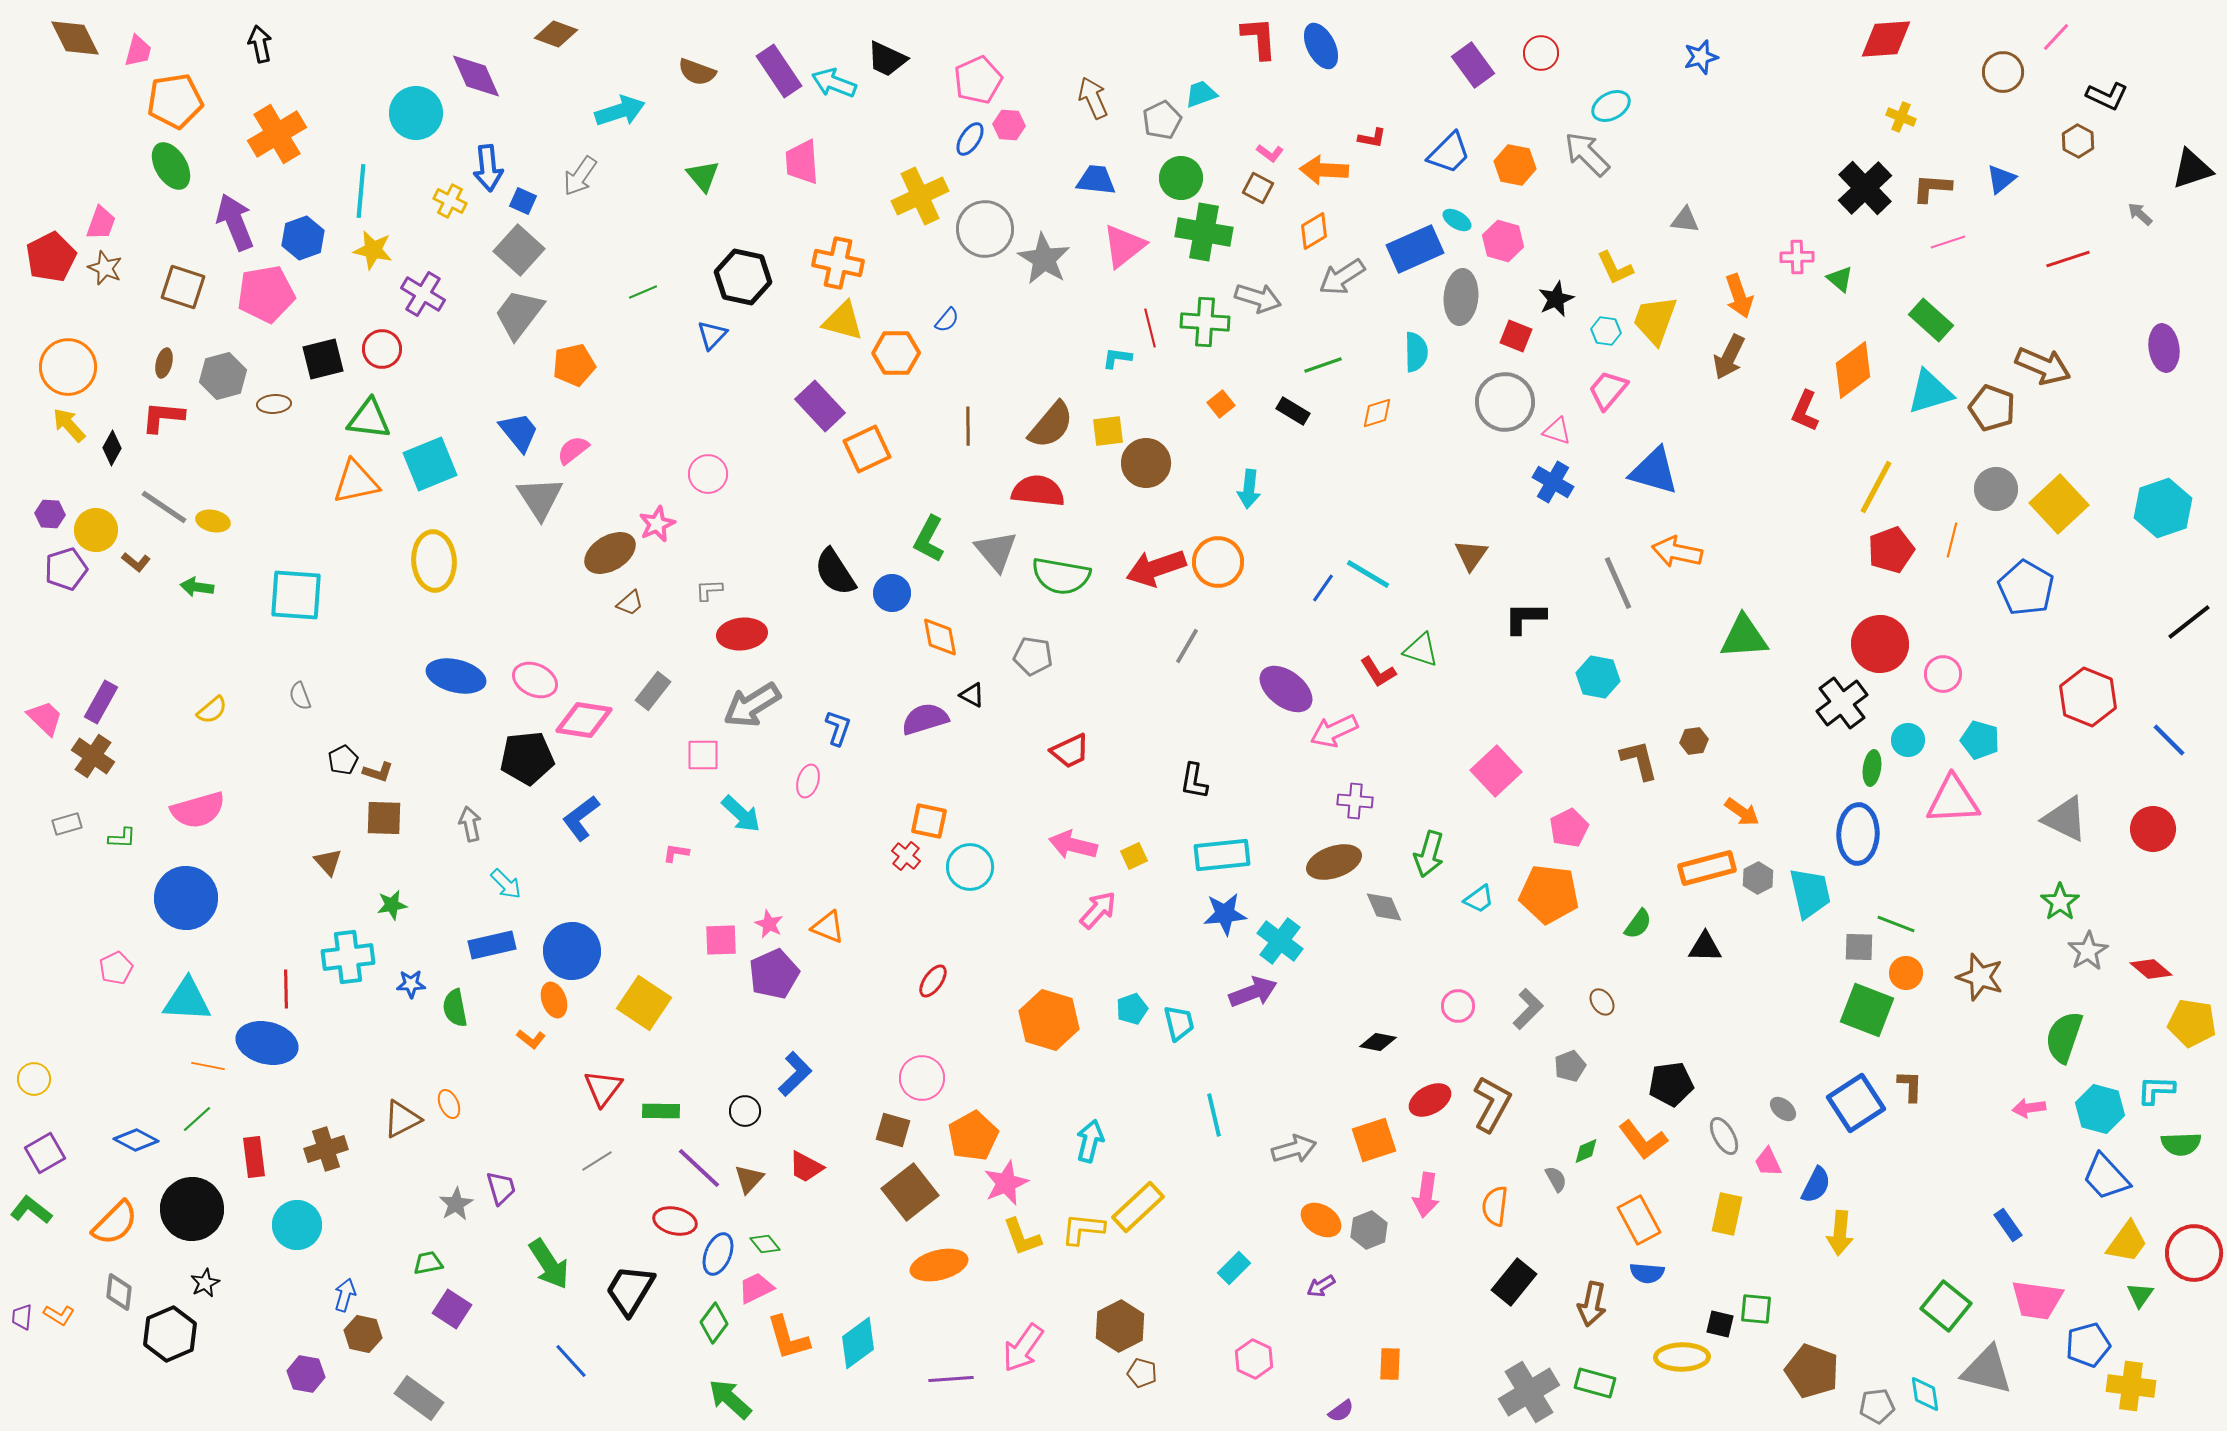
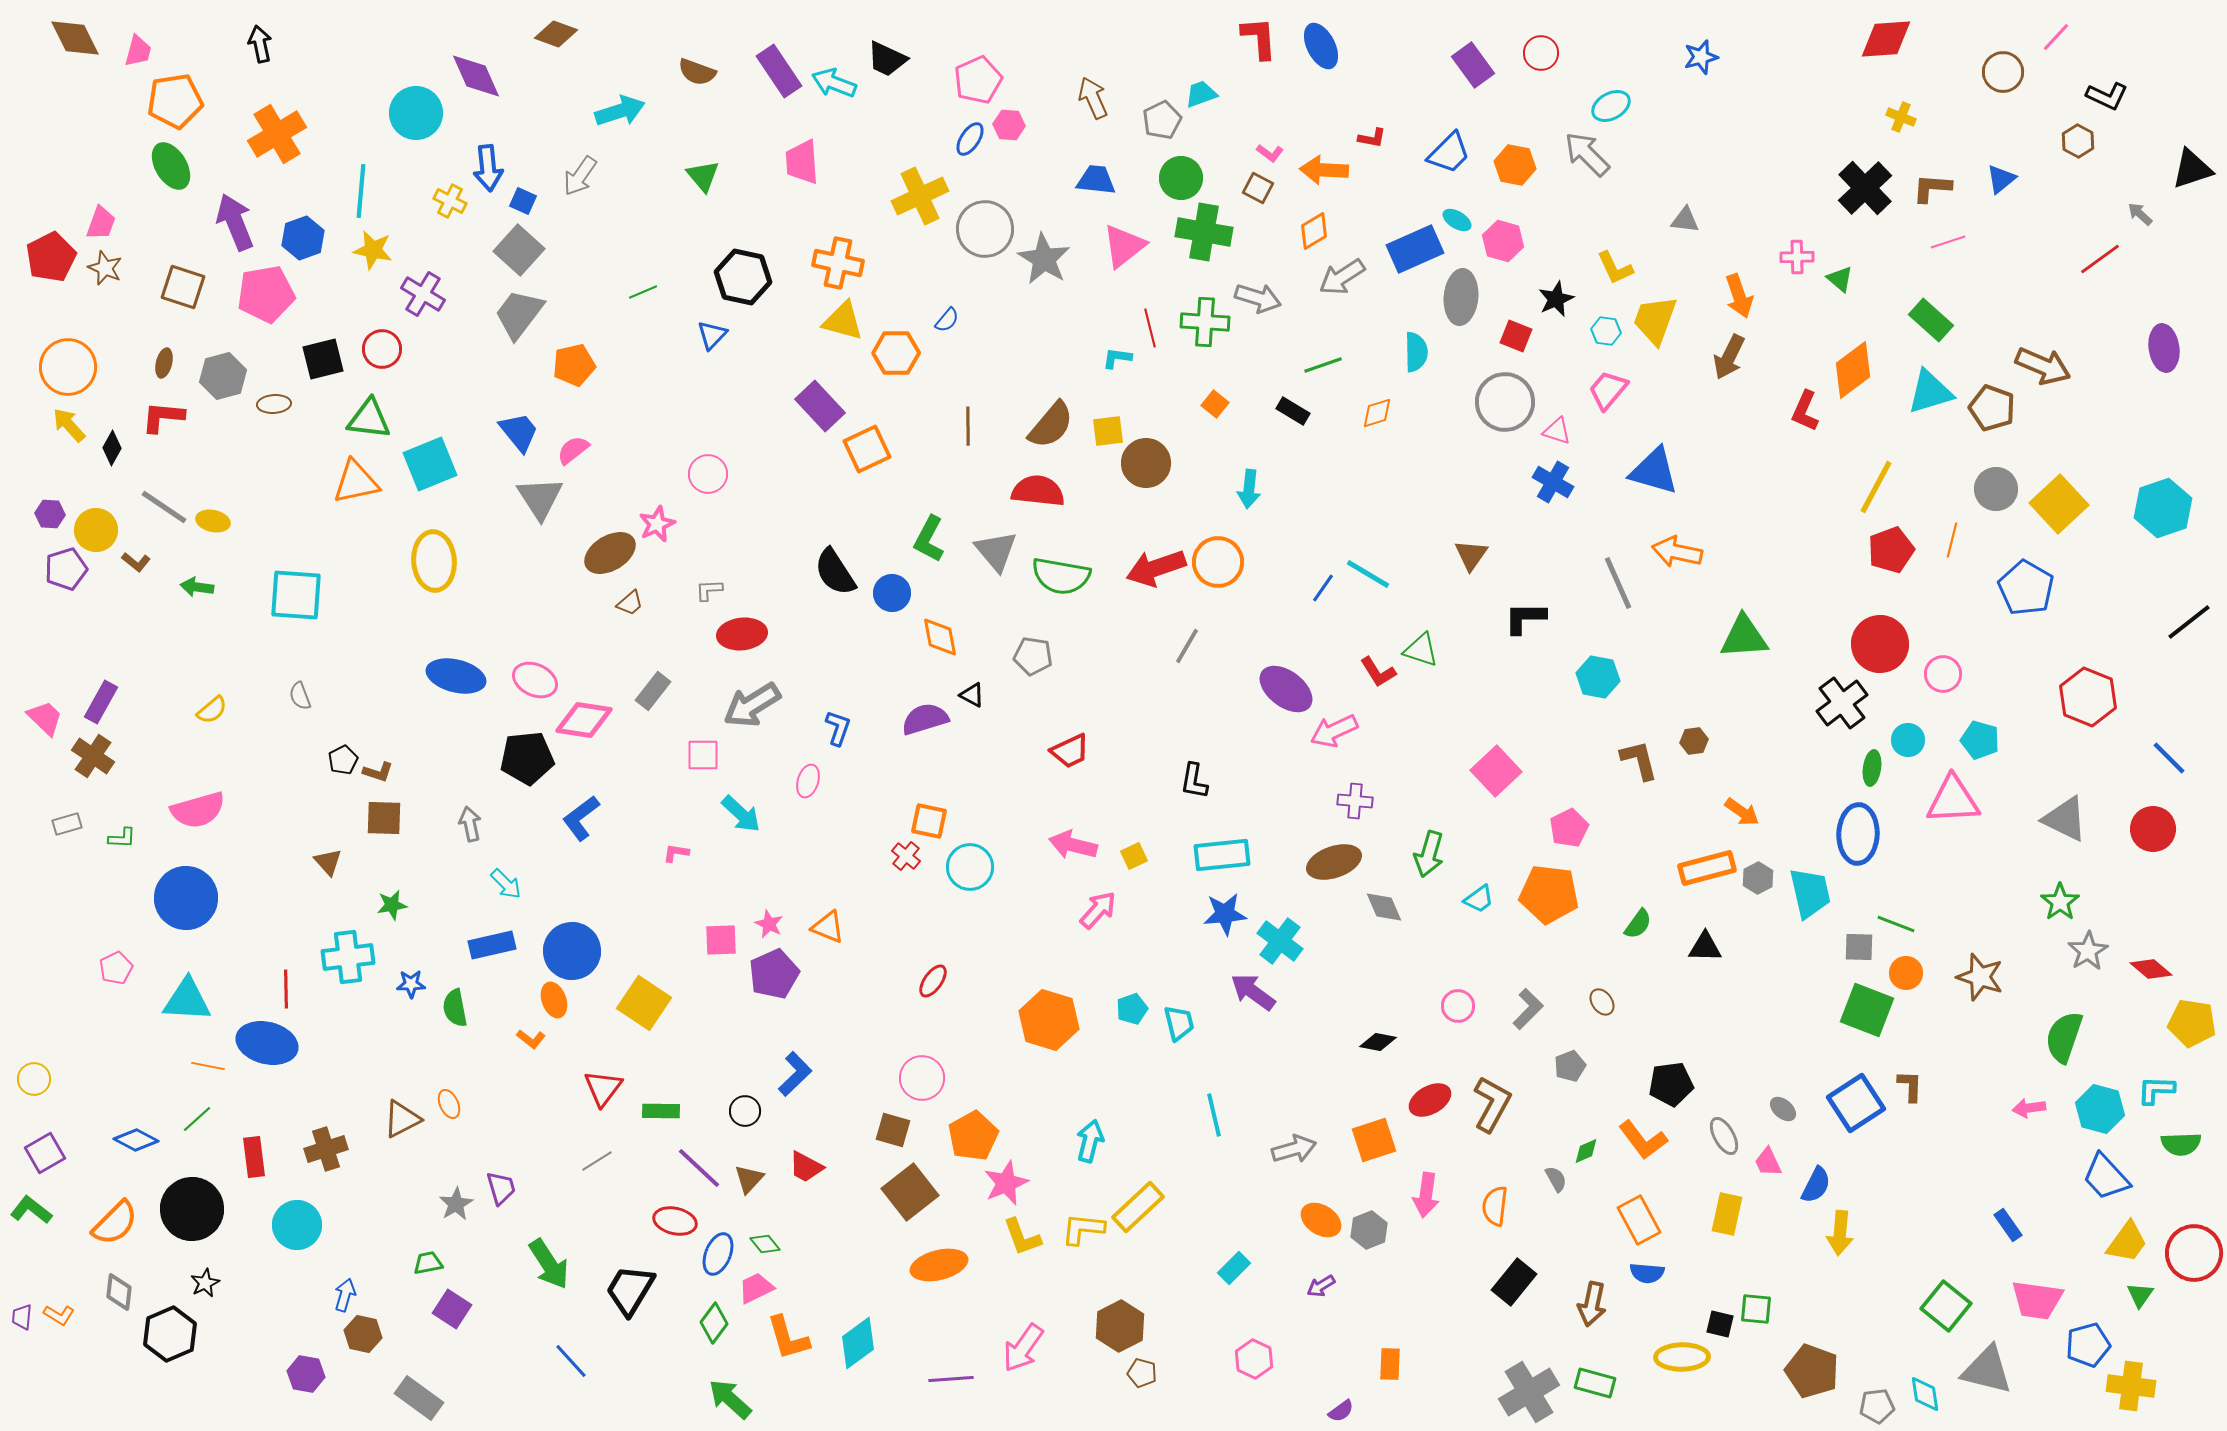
red line at (2068, 259): moved 32 px right; rotated 18 degrees counterclockwise
orange square at (1221, 404): moved 6 px left; rotated 12 degrees counterclockwise
blue line at (2169, 740): moved 18 px down
purple arrow at (1253, 992): rotated 123 degrees counterclockwise
